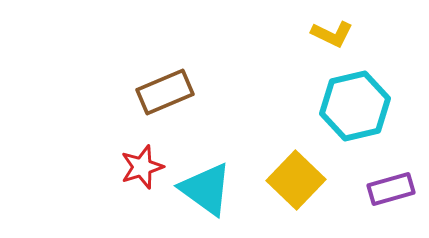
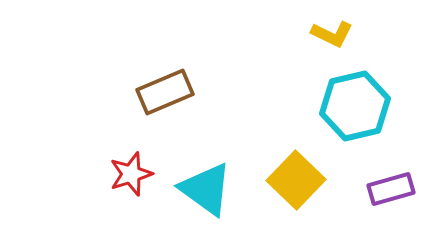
red star: moved 11 px left, 7 px down
